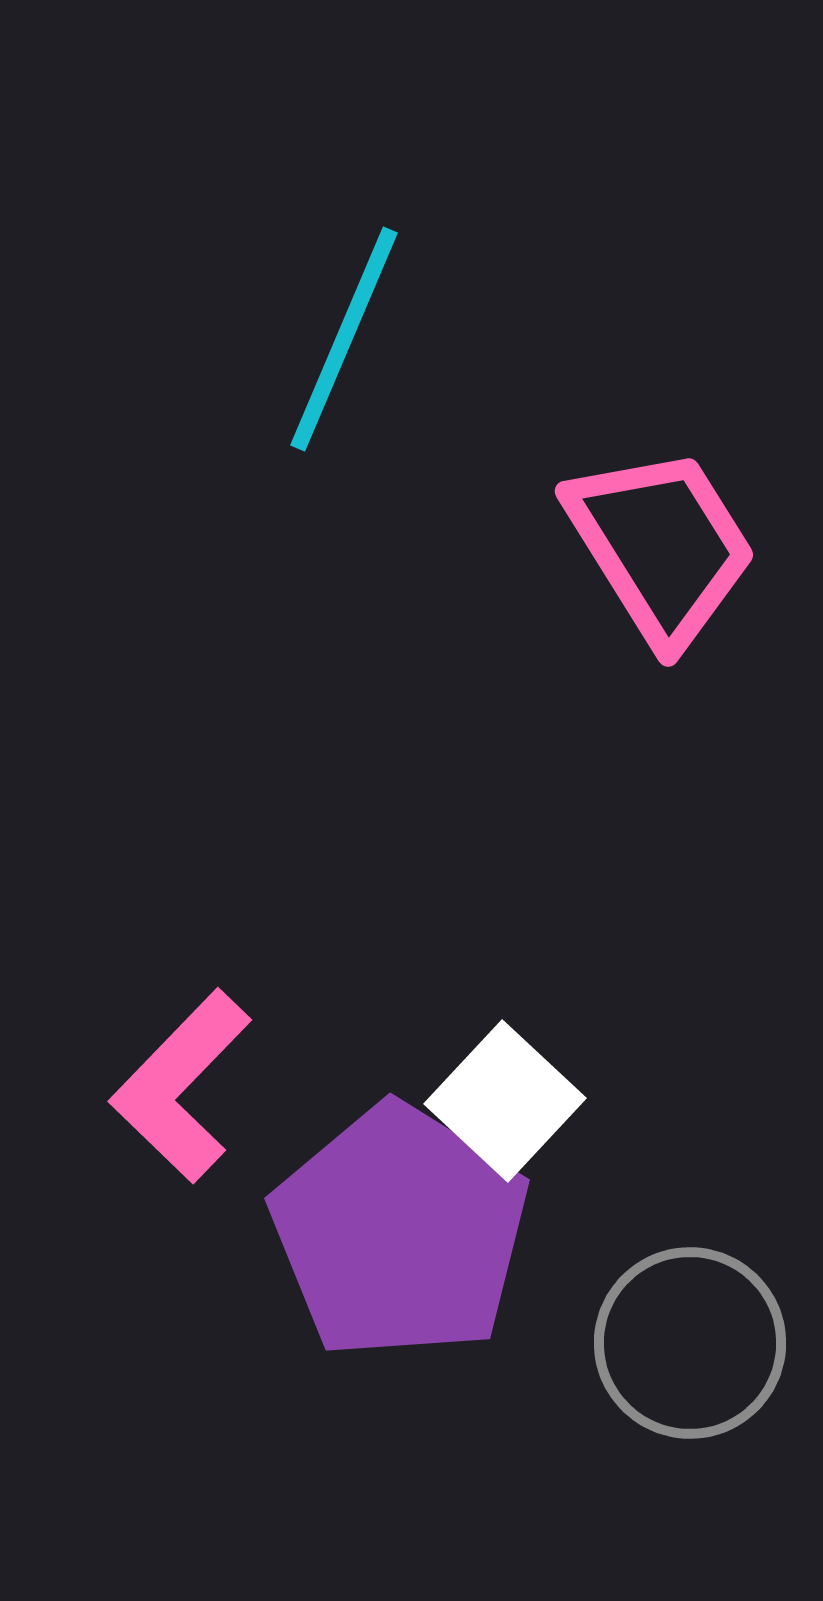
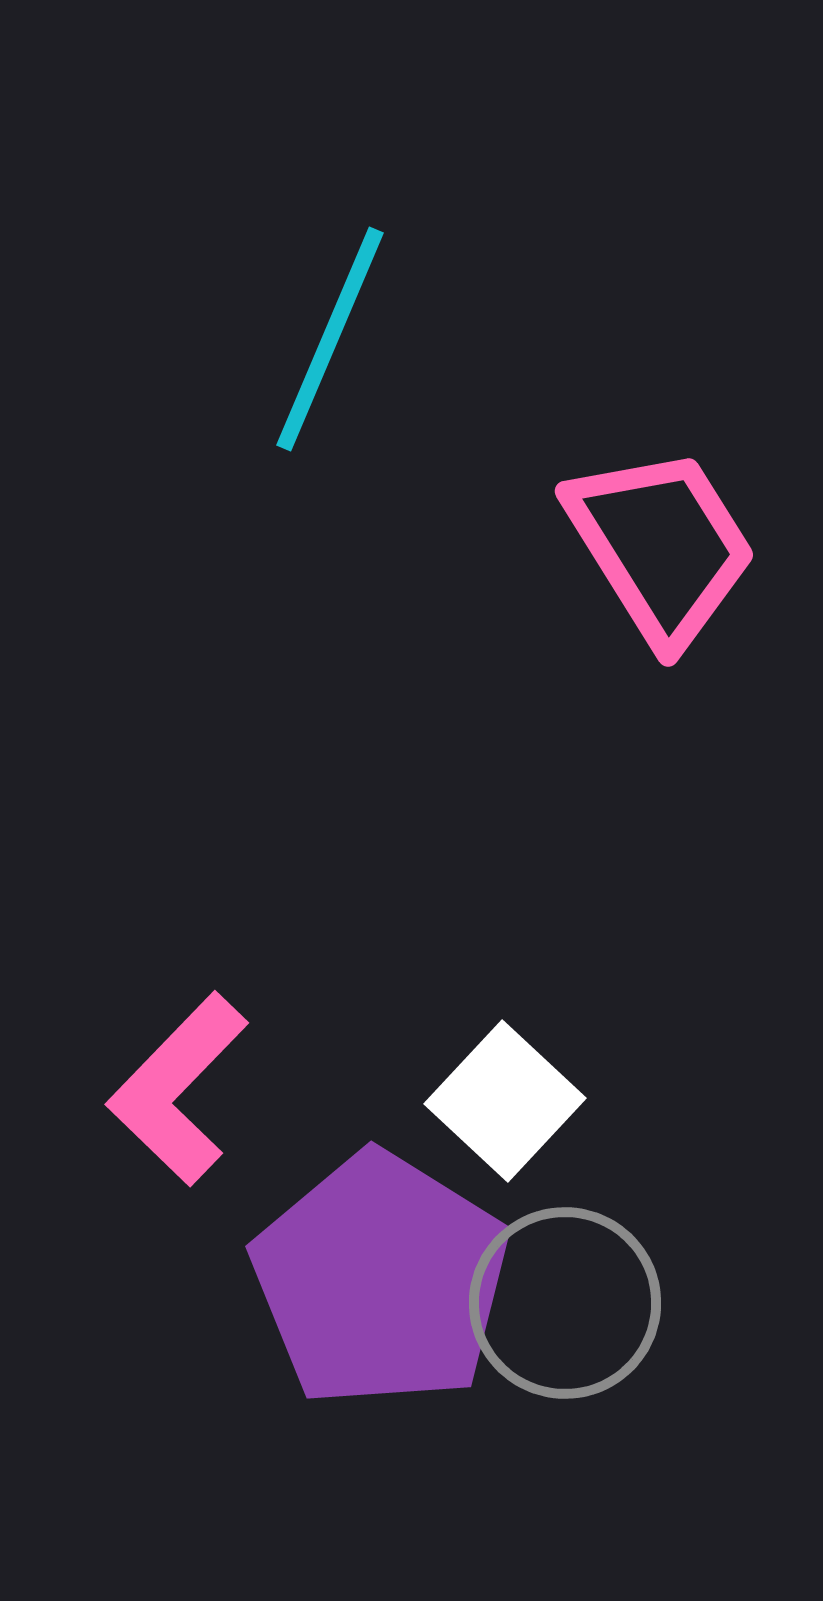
cyan line: moved 14 px left
pink L-shape: moved 3 px left, 3 px down
purple pentagon: moved 19 px left, 48 px down
gray circle: moved 125 px left, 40 px up
